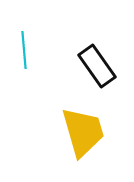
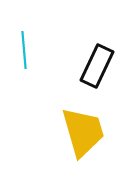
black rectangle: rotated 60 degrees clockwise
